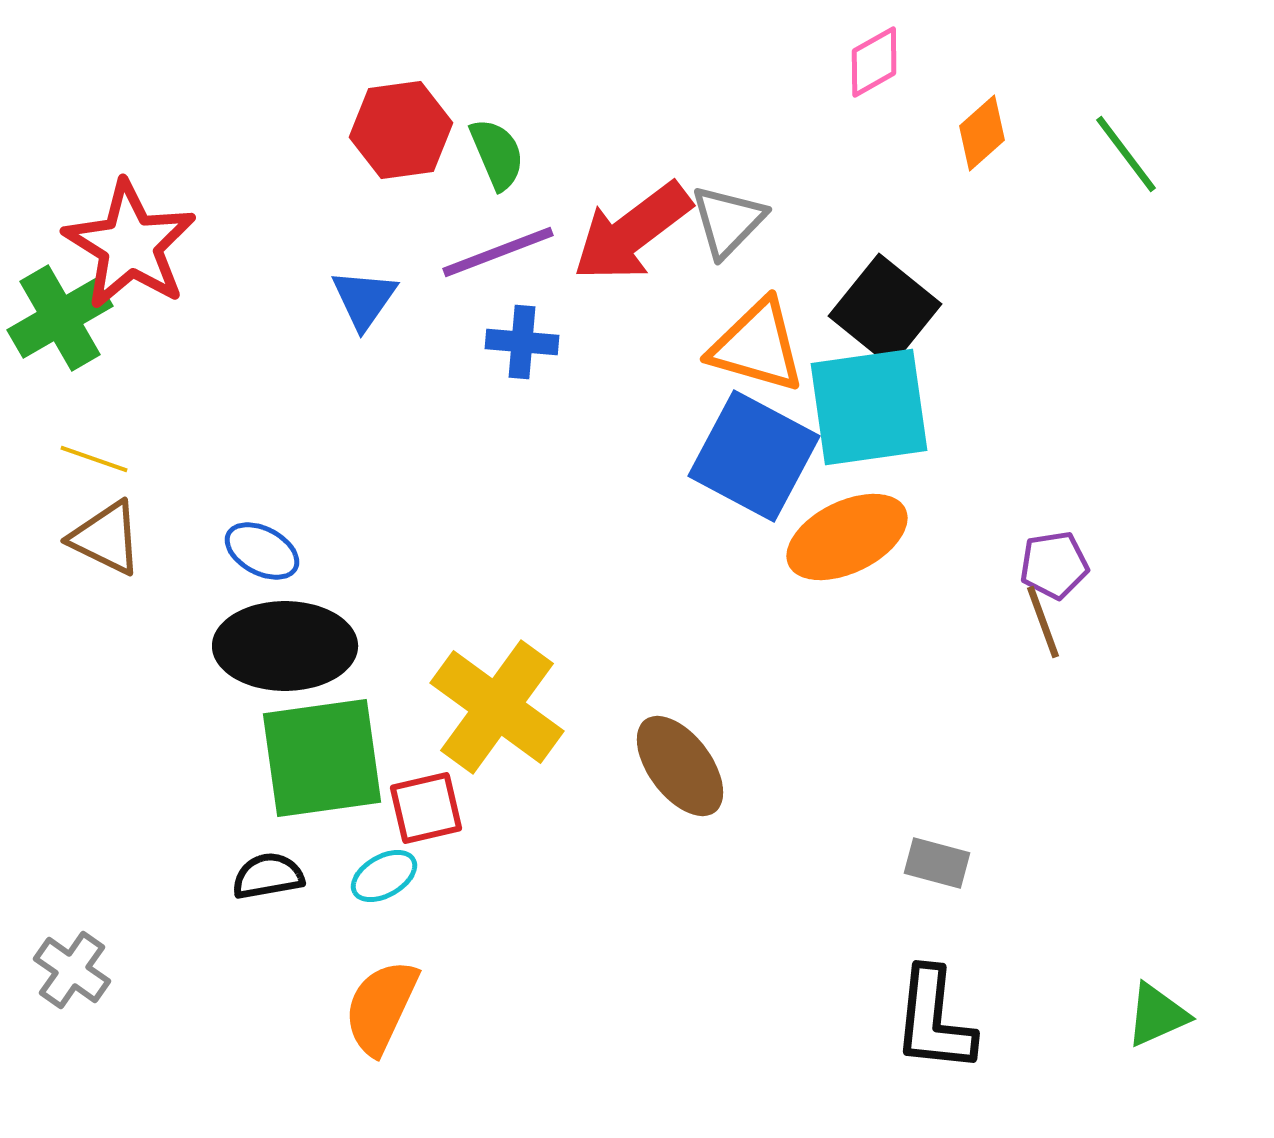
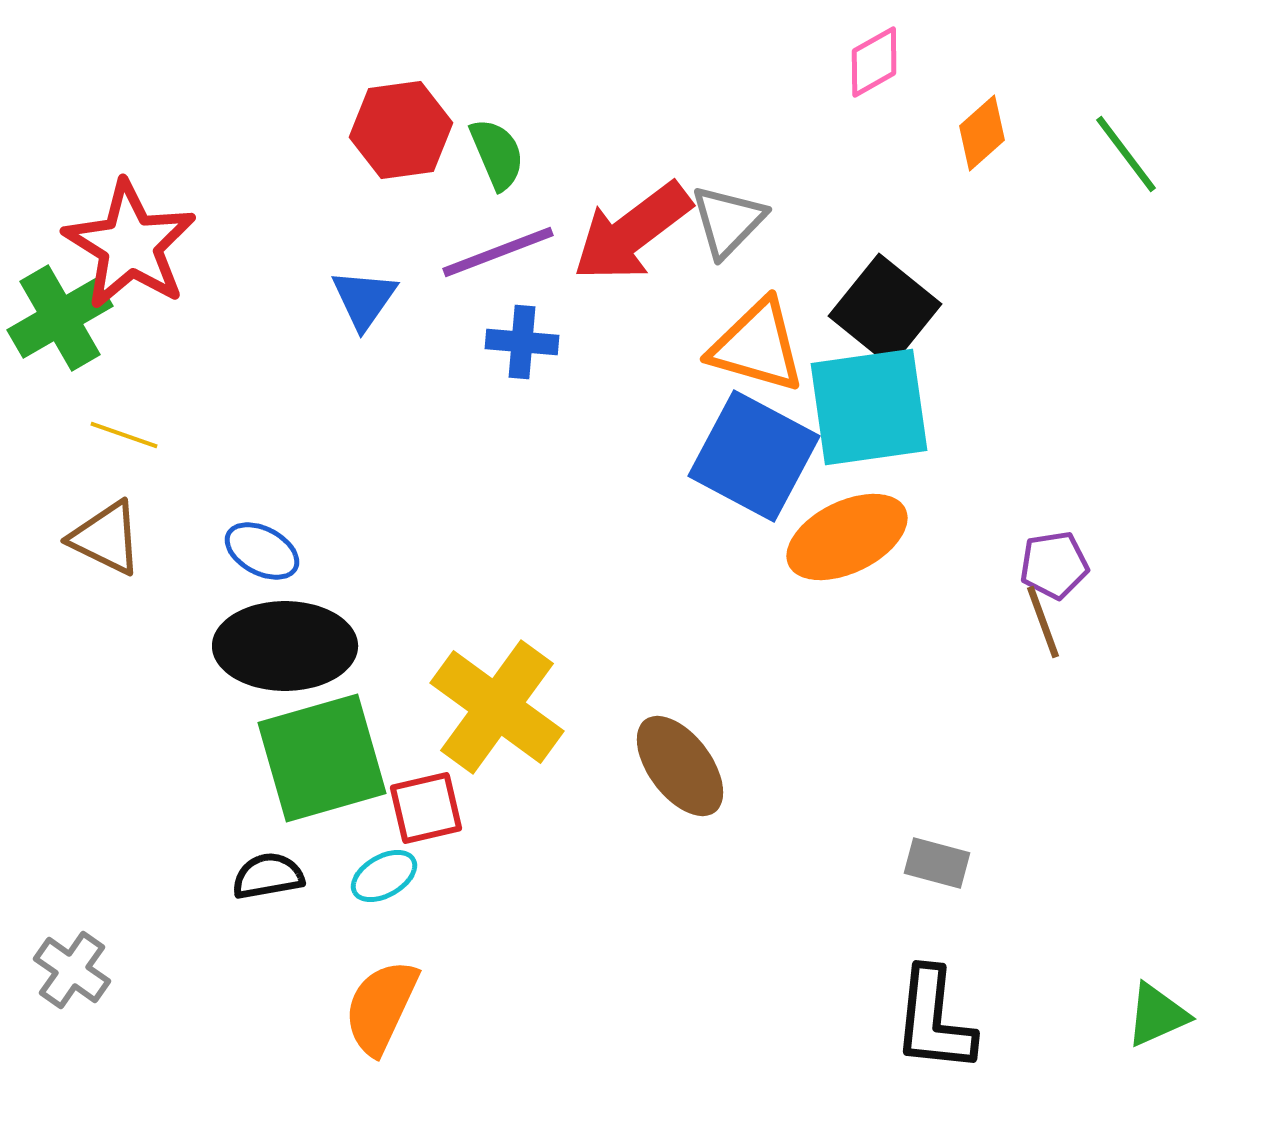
yellow line: moved 30 px right, 24 px up
green square: rotated 8 degrees counterclockwise
